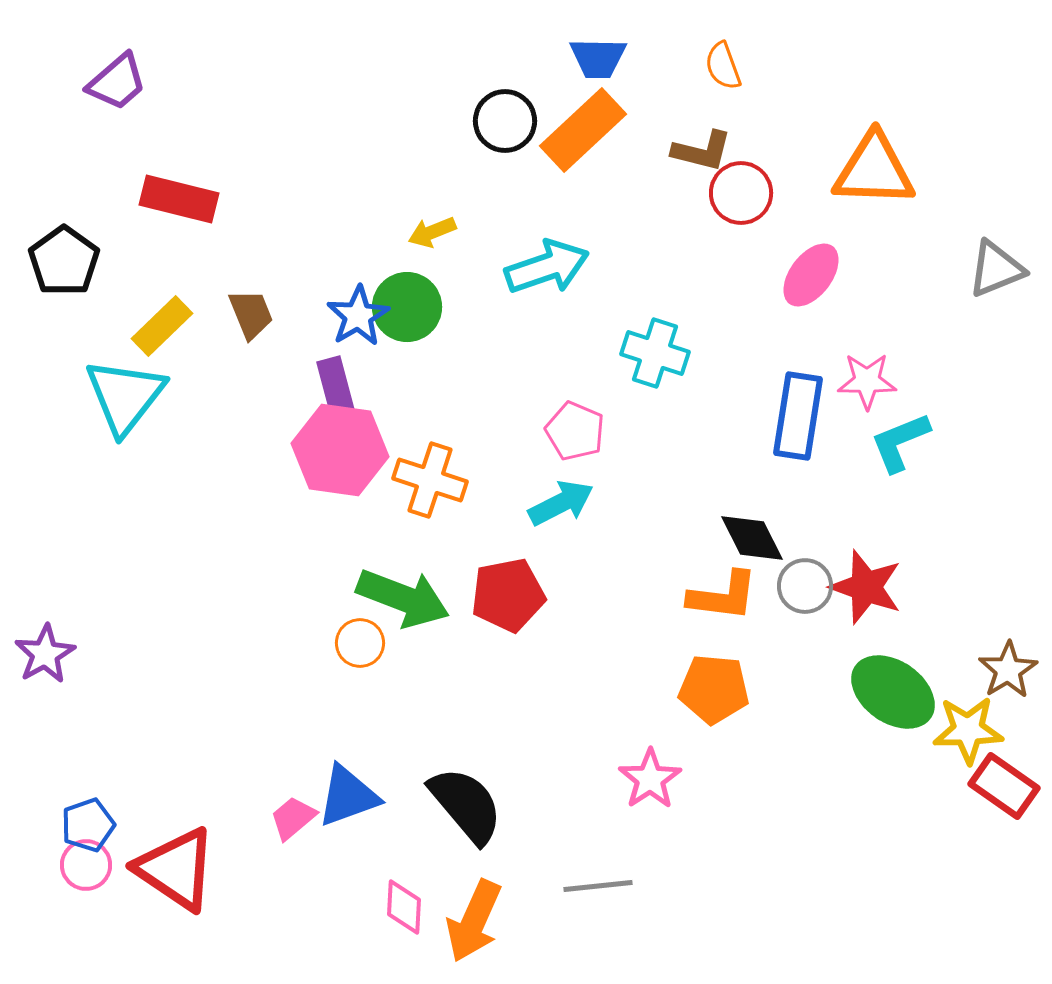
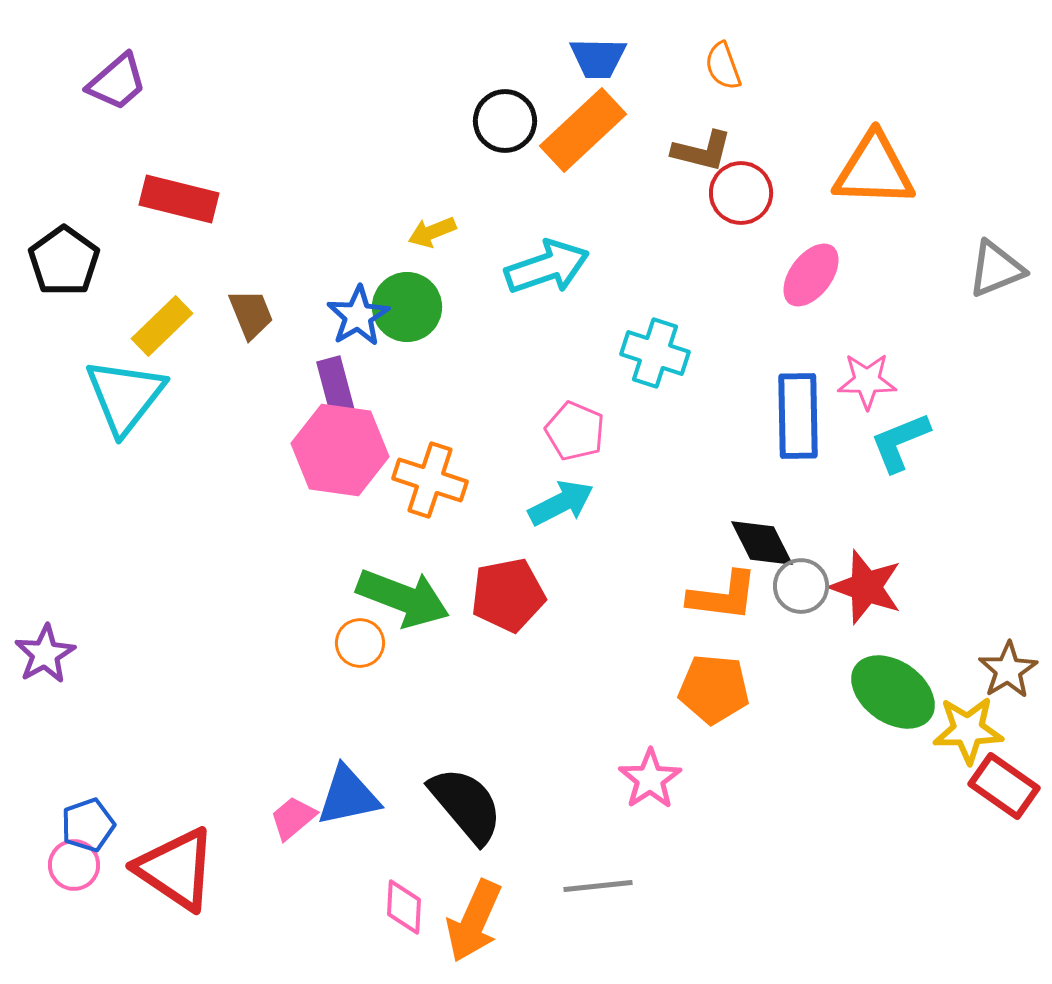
blue rectangle at (798, 416): rotated 10 degrees counterclockwise
black diamond at (752, 538): moved 10 px right, 5 px down
gray circle at (805, 586): moved 4 px left
blue triangle at (348, 796): rotated 8 degrees clockwise
pink circle at (86, 865): moved 12 px left
